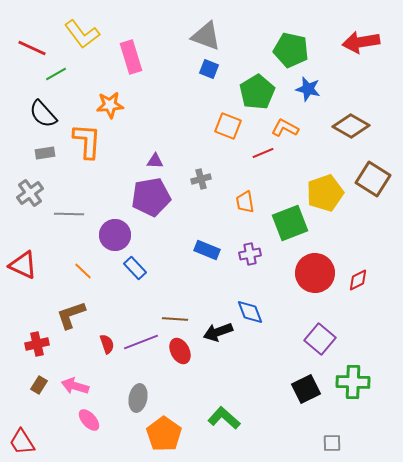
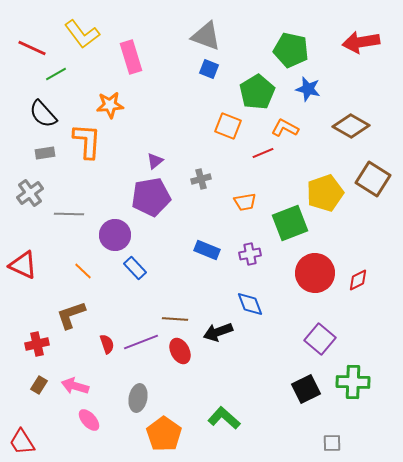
purple triangle at (155, 161): rotated 42 degrees counterclockwise
orange trapezoid at (245, 202): rotated 90 degrees counterclockwise
blue diamond at (250, 312): moved 8 px up
